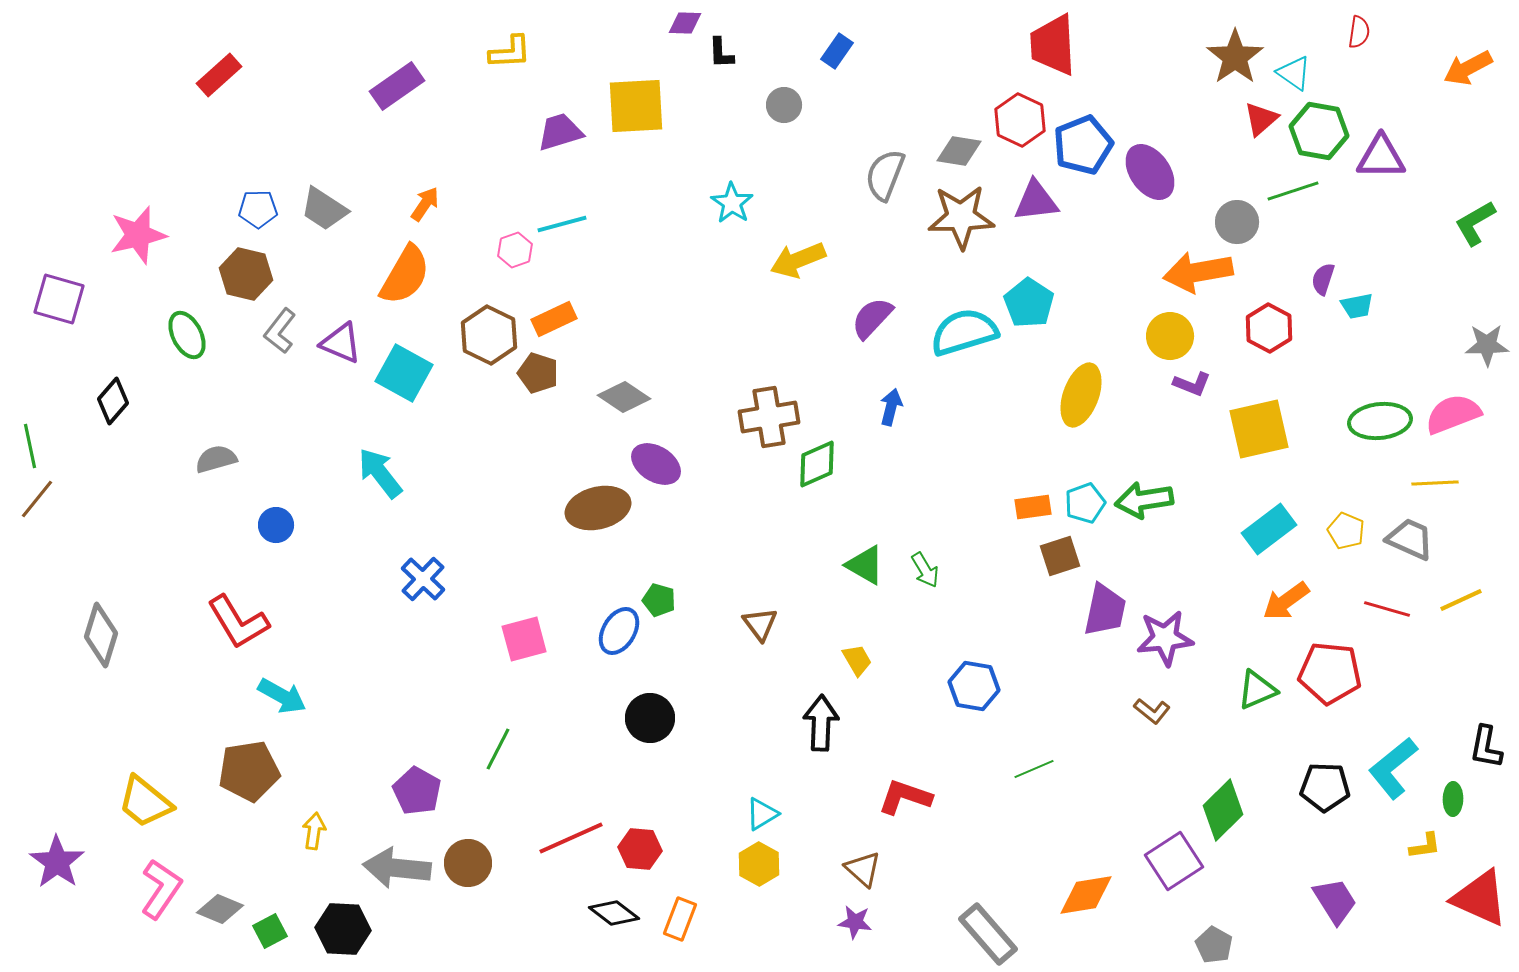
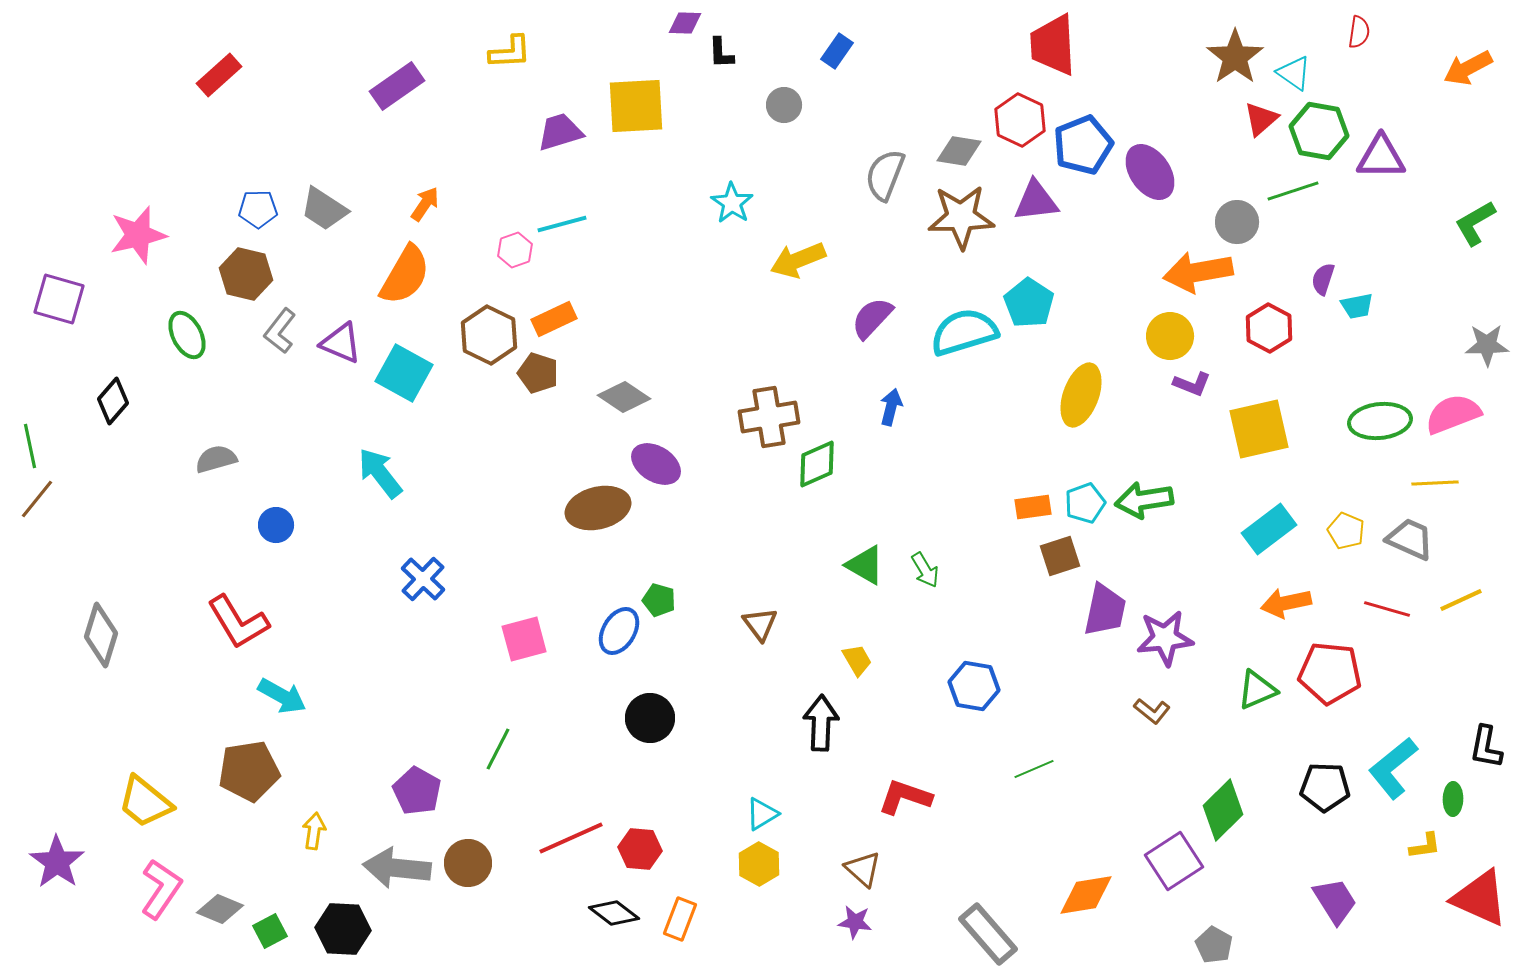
orange arrow at (1286, 601): moved 2 px down; rotated 24 degrees clockwise
